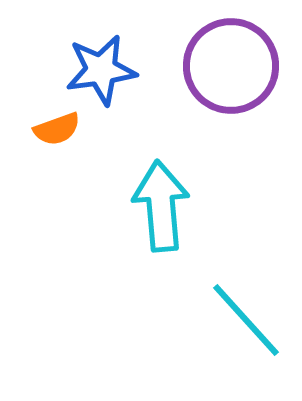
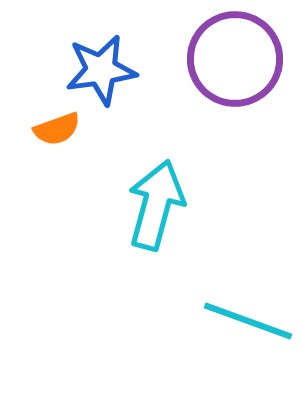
purple circle: moved 4 px right, 7 px up
cyan arrow: moved 5 px left, 1 px up; rotated 20 degrees clockwise
cyan line: moved 2 px right, 1 px down; rotated 28 degrees counterclockwise
